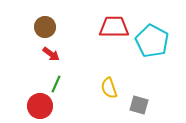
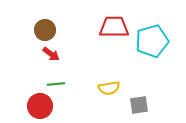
brown circle: moved 3 px down
cyan pentagon: rotated 28 degrees clockwise
green line: rotated 60 degrees clockwise
yellow semicircle: rotated 80 degrees counterclockwise
gray square: rotated 24 degrees counterclockwise
